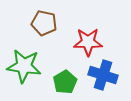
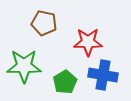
green star: rotated 8 degrees counterclockwise
blue cross: rotated 8 degrees counterclockwise
